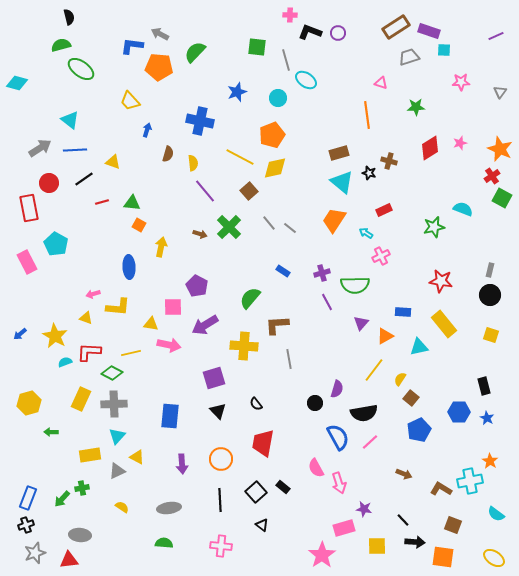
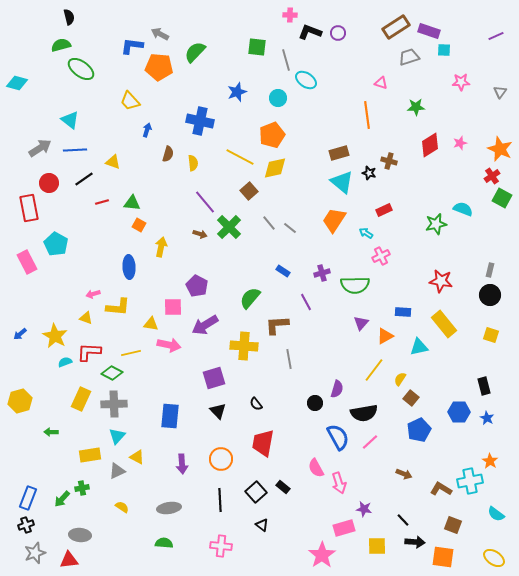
red diamond at (430, 148): moved 3 px up
purple line at (205, 191): moved 11 px down
green star at (434, 227): moved 2 px right, 3 px up
purple line at (327, 302): moved 21 px left
yellow hexagon at (29, 403): moved 9 px left, 2 px up
